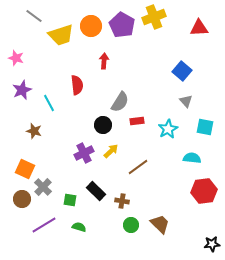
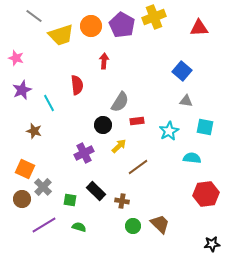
gray triangle: rotated 40 degrees counterclockwise
cyan star: moved 1 px right, 2 px down
yellow arrow: moved 8 px right, 5 px up
red hexagon: moved 2 px right, 3 px down
green circle: moved 2 px right, 1 px down
